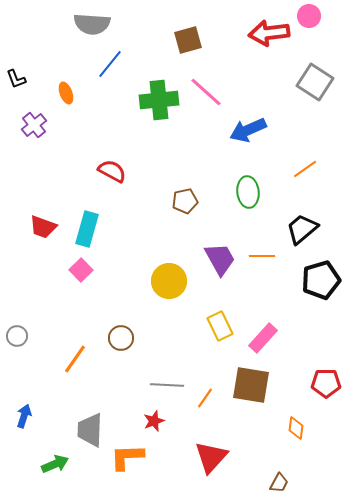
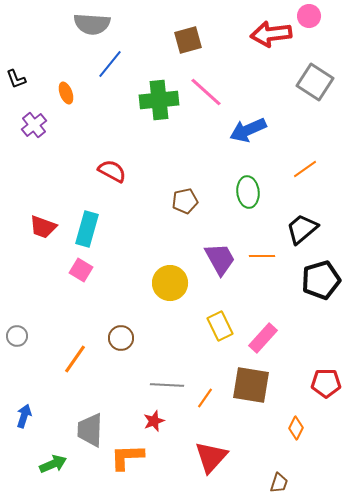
red arrow at (269, 33): moved 2 px right, 1 px down
pink square at (81, 270): rotated 15 degrees counterclockwise
yellow circle at (169, 281): moved 1 px right, 2 px down
orange diamond at (296, 428): rotated 20 degrees clockwise
green arrow at (55, 464): moved 2 px left
brown trapezoid at (279, 483): rotated 10 degrees counterclockwise
